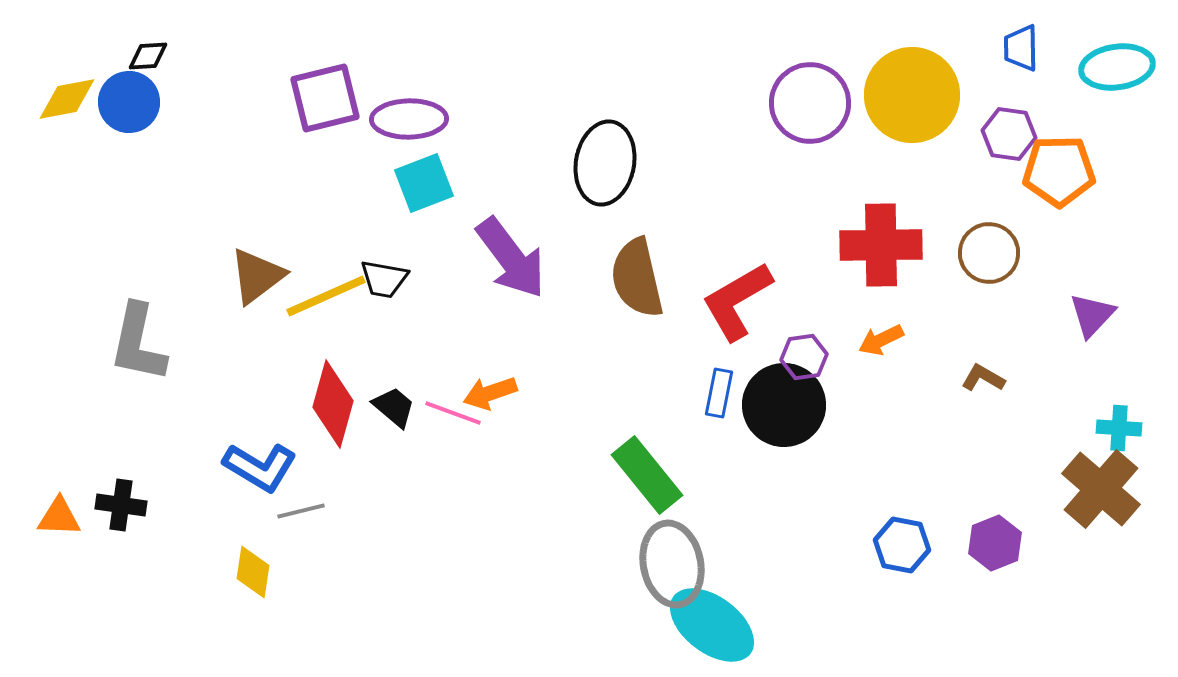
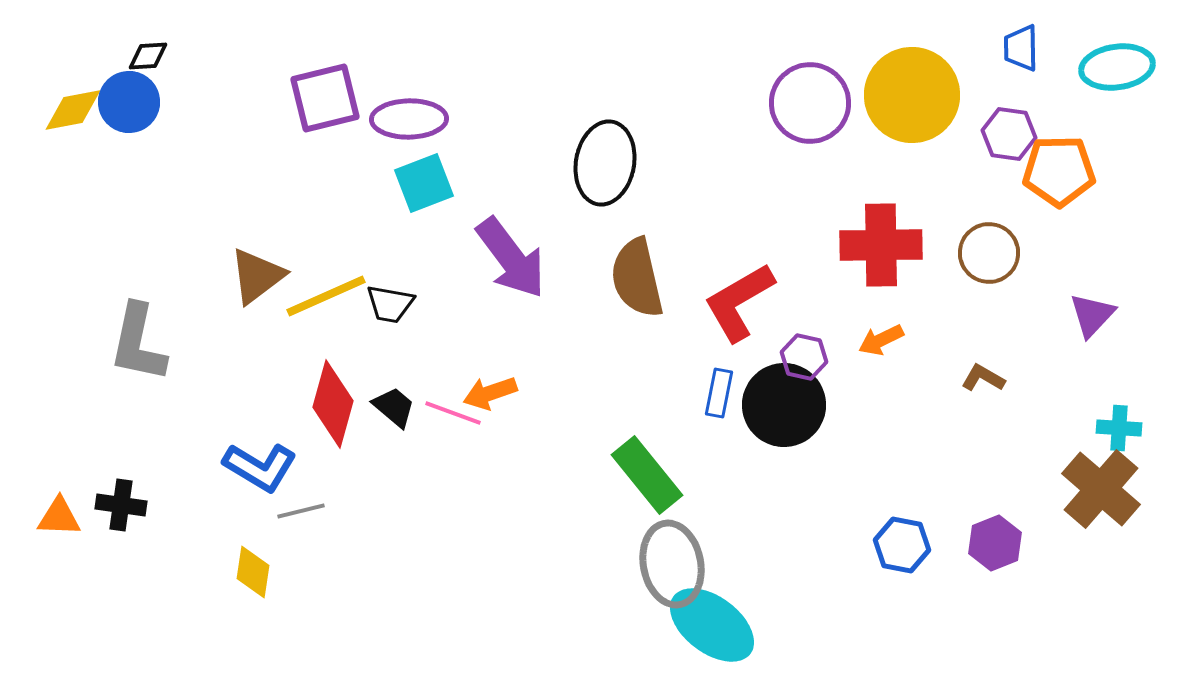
yellow diamond at (67, 99): moved 6 px right, 11 px down
black trapezoid at (384, 279): moved 6 px right, 25 px down
red L-shape at (737, 301): moved 2 px right, 1 px down
purple hexagon at (804, 357): rotated 21 degrees clockwise
